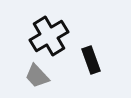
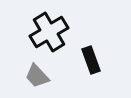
black cross: moved 4 px up
